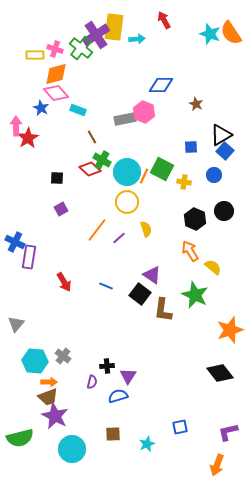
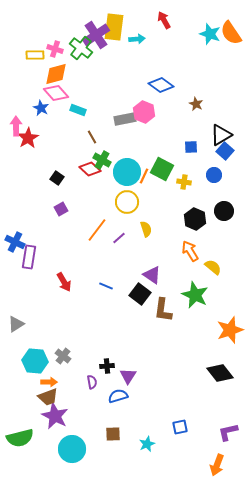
blue diamond at (161, 85): rotated 35 degrees clockwise
black square at (57, 178): rotated 32 degrees clockwise
gray triangle at (16, 324): rotated 18 degrees clockwise
purple semicircle at (92, 382): rotated 24 degrees counterclockwise
